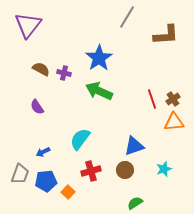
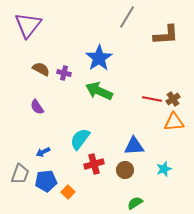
red line: rotated 60 degrees counterclockwise
blue triangle: rotated 15 degrees clockwise
red cross: moved 3 px right, 7 px up
